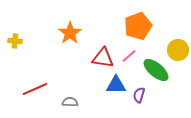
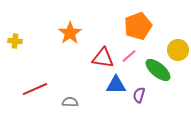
green ellipse: moved 2 px right
